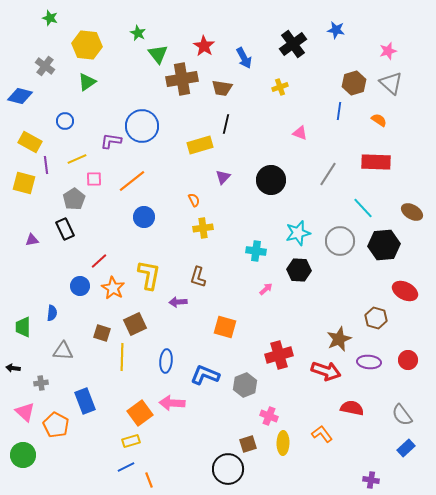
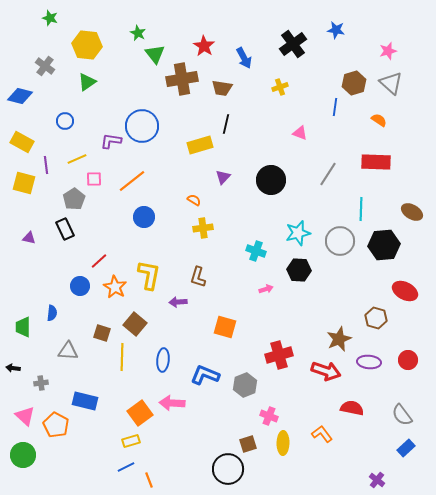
green triangle at (158, 54): moved 3 px left
blue line at (339, 111): moved 4 px left, 4 px up
yellow rectangle at (30, 142): moved 8 px left
orange semicircle at (194, 200): rotated 32 degrees counterclockwise
cyan line at (363, 208): moved 2 px left, 1 px down; rotated 45 degrees clockwise
purple triangle at (32, 240): moved 3 px left, 2 px up; rotated 24 degrees clockwise
cyan cross at (256, 251): rotated 12 degrees clockwise
orange star at (113, 288): moved 2 px right, 1 px up
pink arrow at (266, 289): rotated 24 degrees clockwise
brown square at (135, 324): rotated 25 degrees counterclockwise
gray triangle at (63, 351): moved 5 px right
blue ellipse at (166, 361): moved 3 px left, 1 px up
blue rectangle at (85, 401): rotated 55 degrees counterclockwise
pink triangle at (25, 412): moved 4 px down
purple cross at (371, 480): moved 6 px right; rotated 28 degrees clockwise
